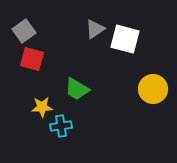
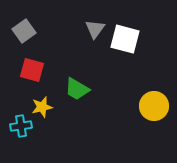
gray triangle: rotated 20 degrees counterclockwise
red square: moved 11 px down
yellow circle: moved 1 px right, 17 px down
yellow star: rotated 10 degrees counterclockwise
cyan cross: moved 40 px left
